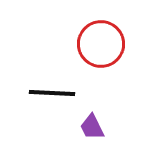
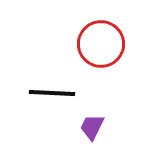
purple trapezoid: rotated 52 degrees clockwise
